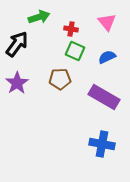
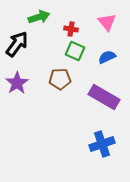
blue cross: rotated 30 degrees counterclockwise
